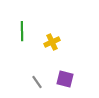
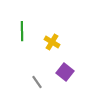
yellow cross: rotated 35 degrees counterclockwise
purple square: moved 7 px up; rotated 24 degrees clockwise
